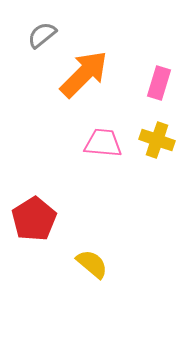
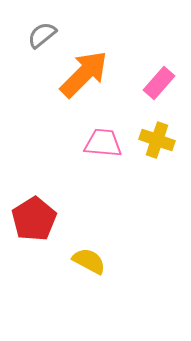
pink rectangle: rotated 24 degrees clockwise
yellow semicircle: moved 3 px left, 3 px up; rotated 12 degrees counterclockwise
